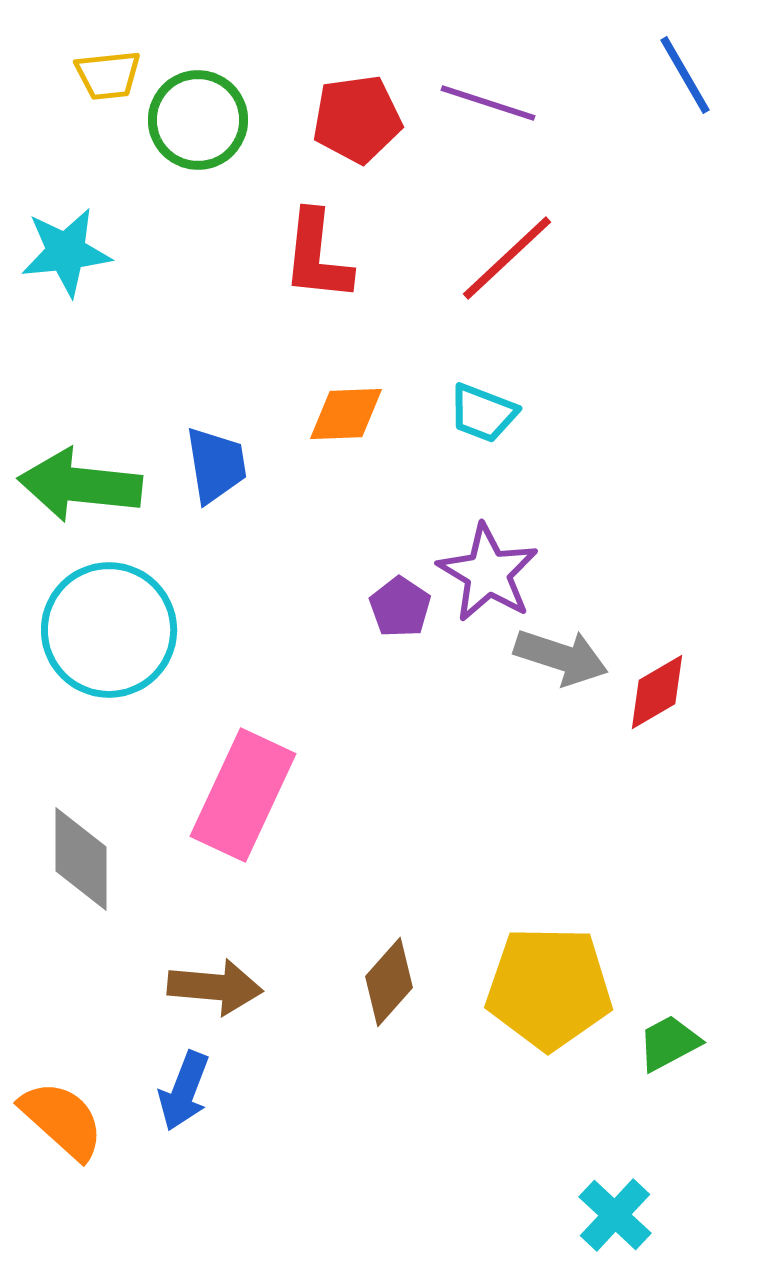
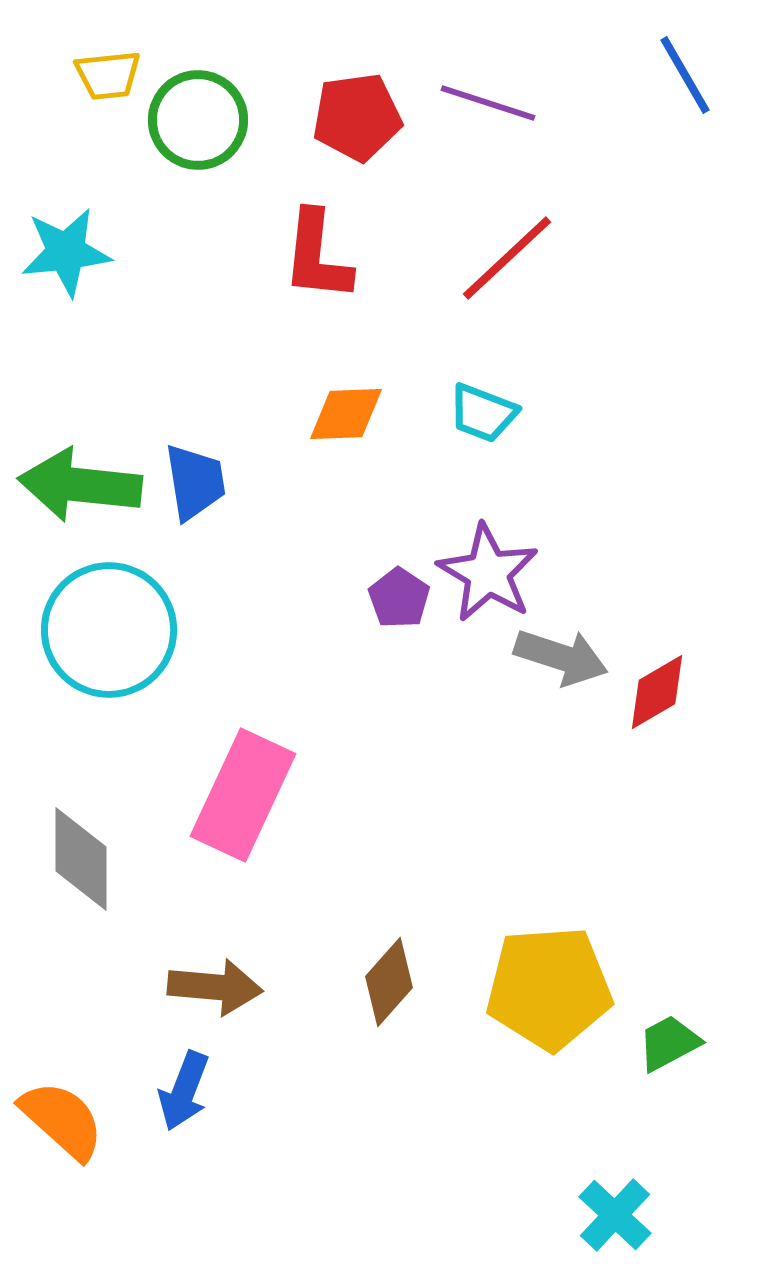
red pentagon: moved 2 px up
blue trapezoid: moved 21 px left, 17 px down
purple pentagon: moved 1 px left, 9 px up
yellow pentagon: rotated 5 degrees counterclockwise
